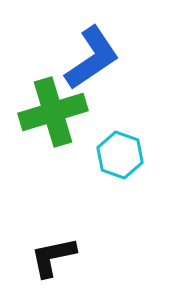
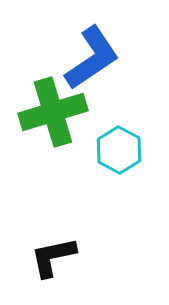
cyan hexagon: moved 1 px left, 5 px up; rotated 9 degrees clockwise
